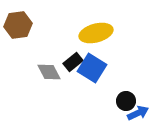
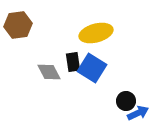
black rectangle: rotated 60 degrees counterclockwise
